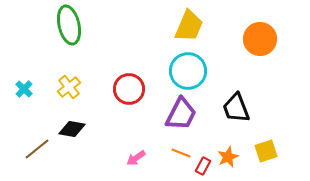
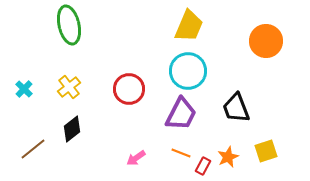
orange circle: moved 6 px right, 2 px down
black diamond: rotated 48 degrees counterclockwise
brown line: moved 4 px left
